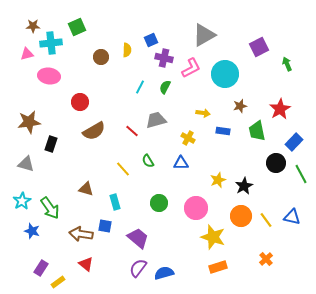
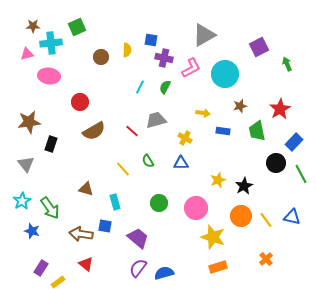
blue square at (151, 40): rotated 32 degrees clockwise
yellow cross at (188, 138): moved 3 px left
gray triangle at (26, 164): rotated 36 degrees clockwise
